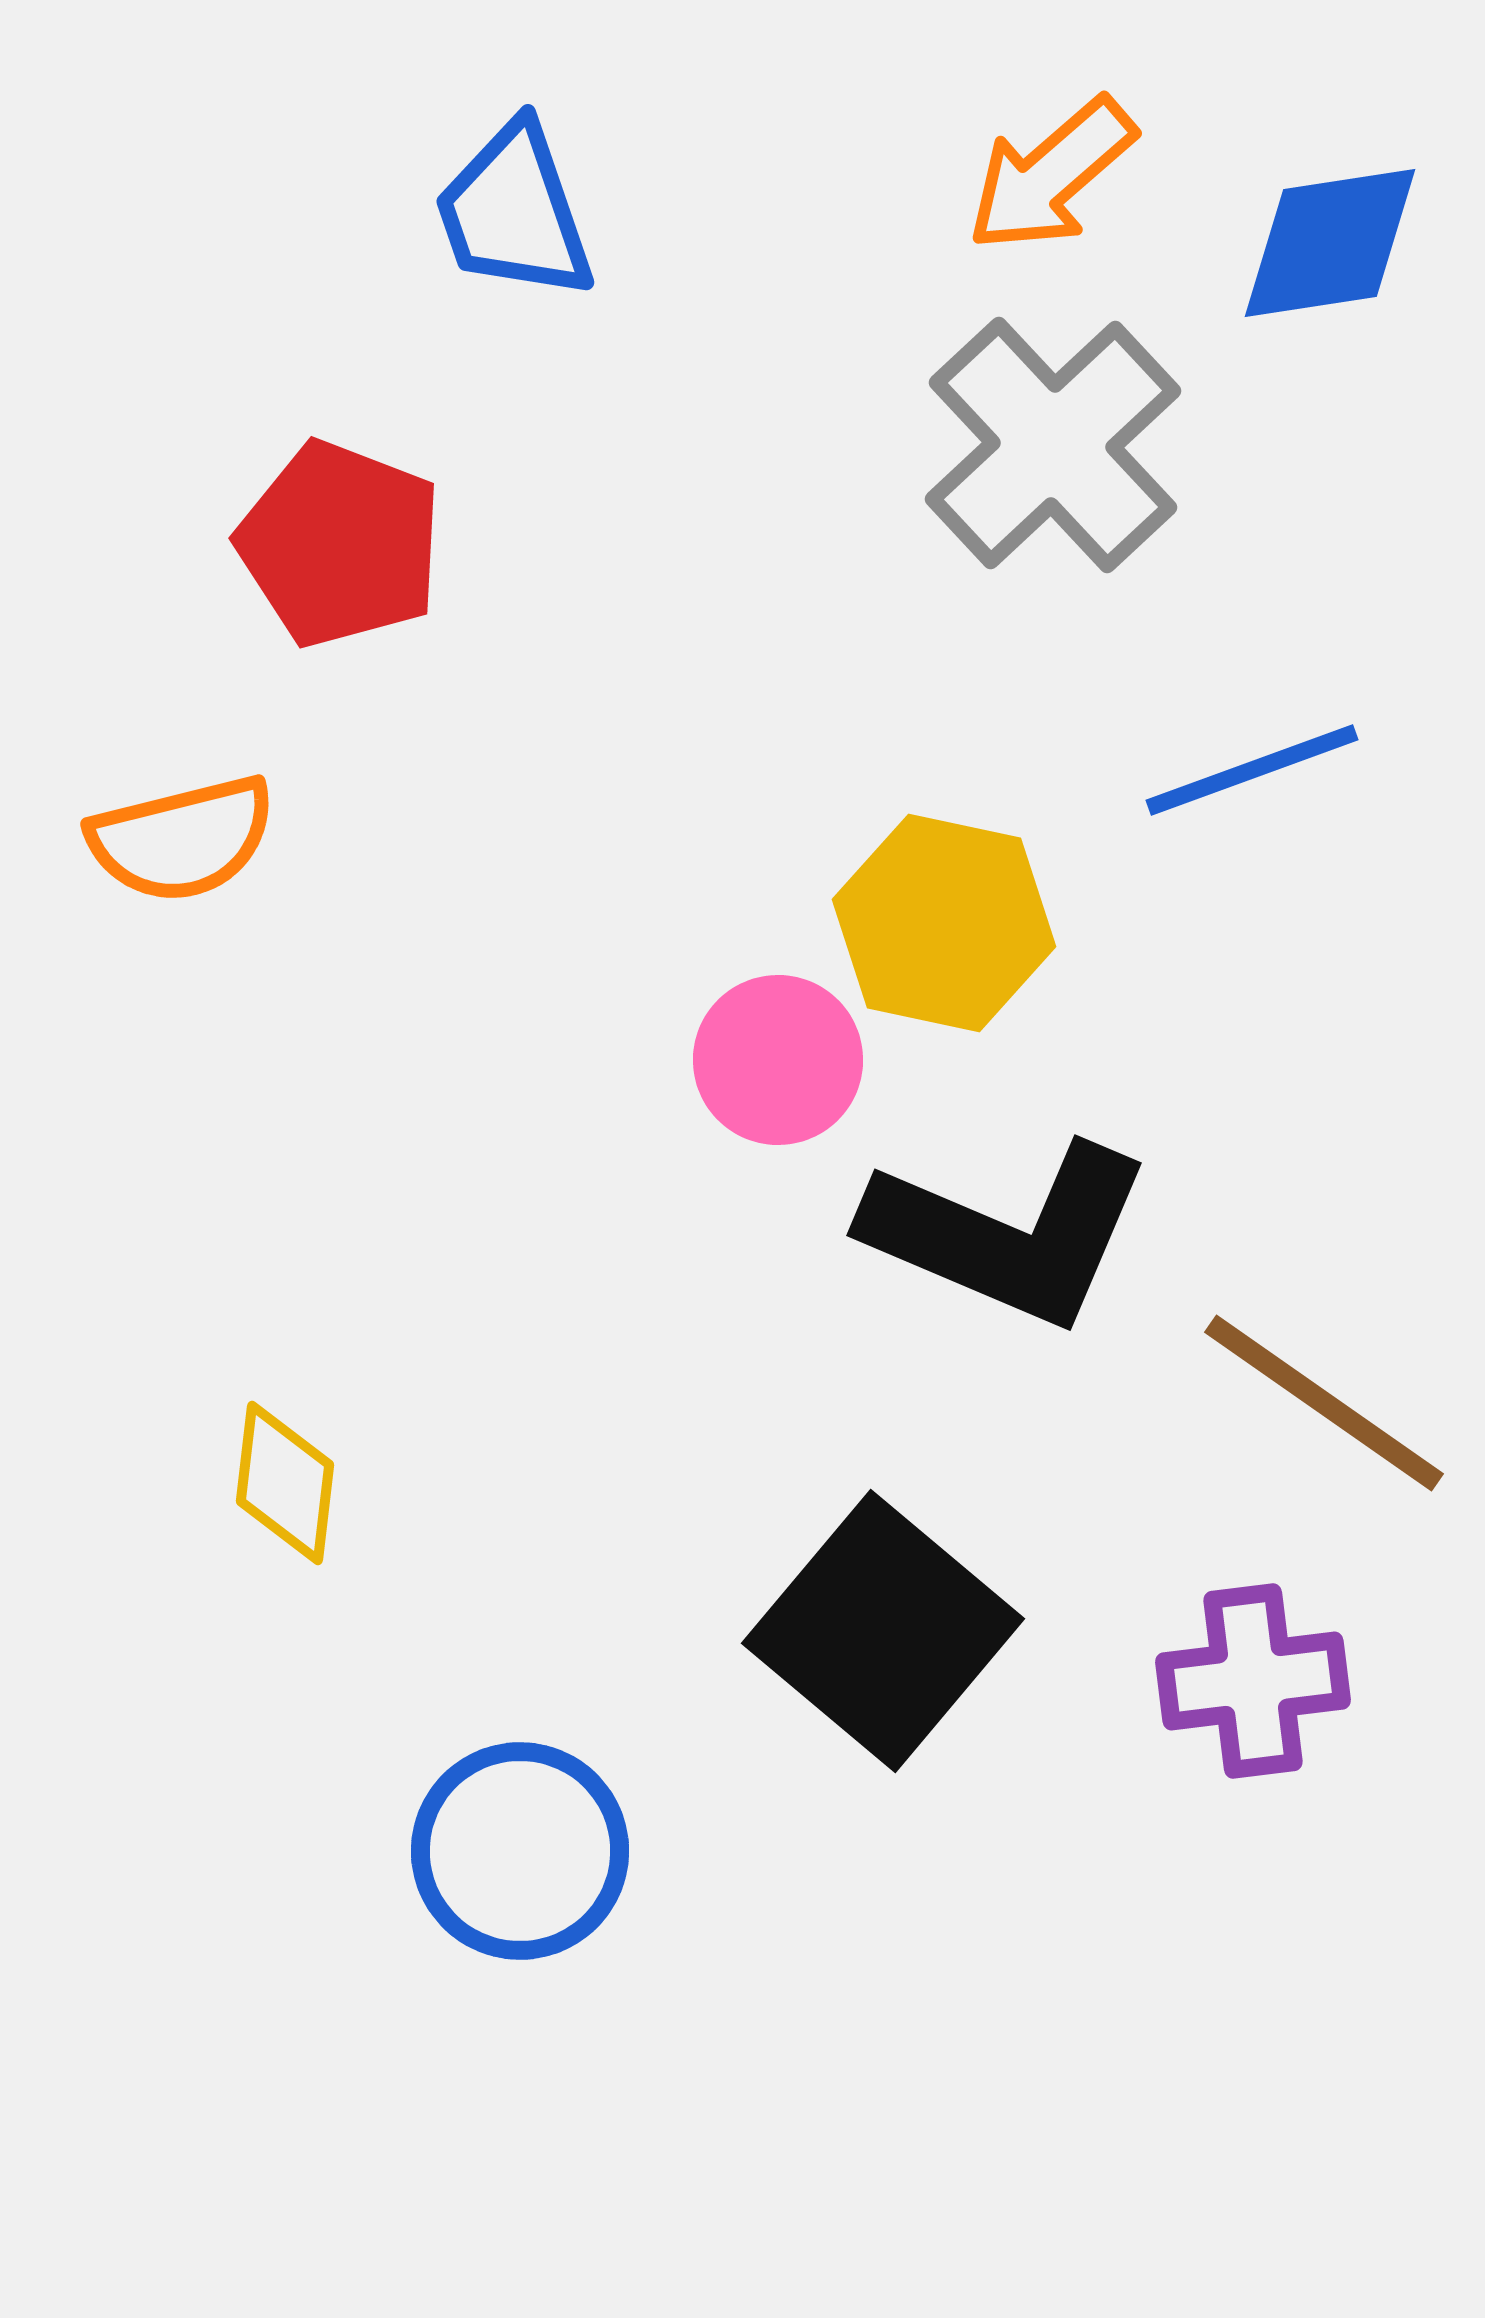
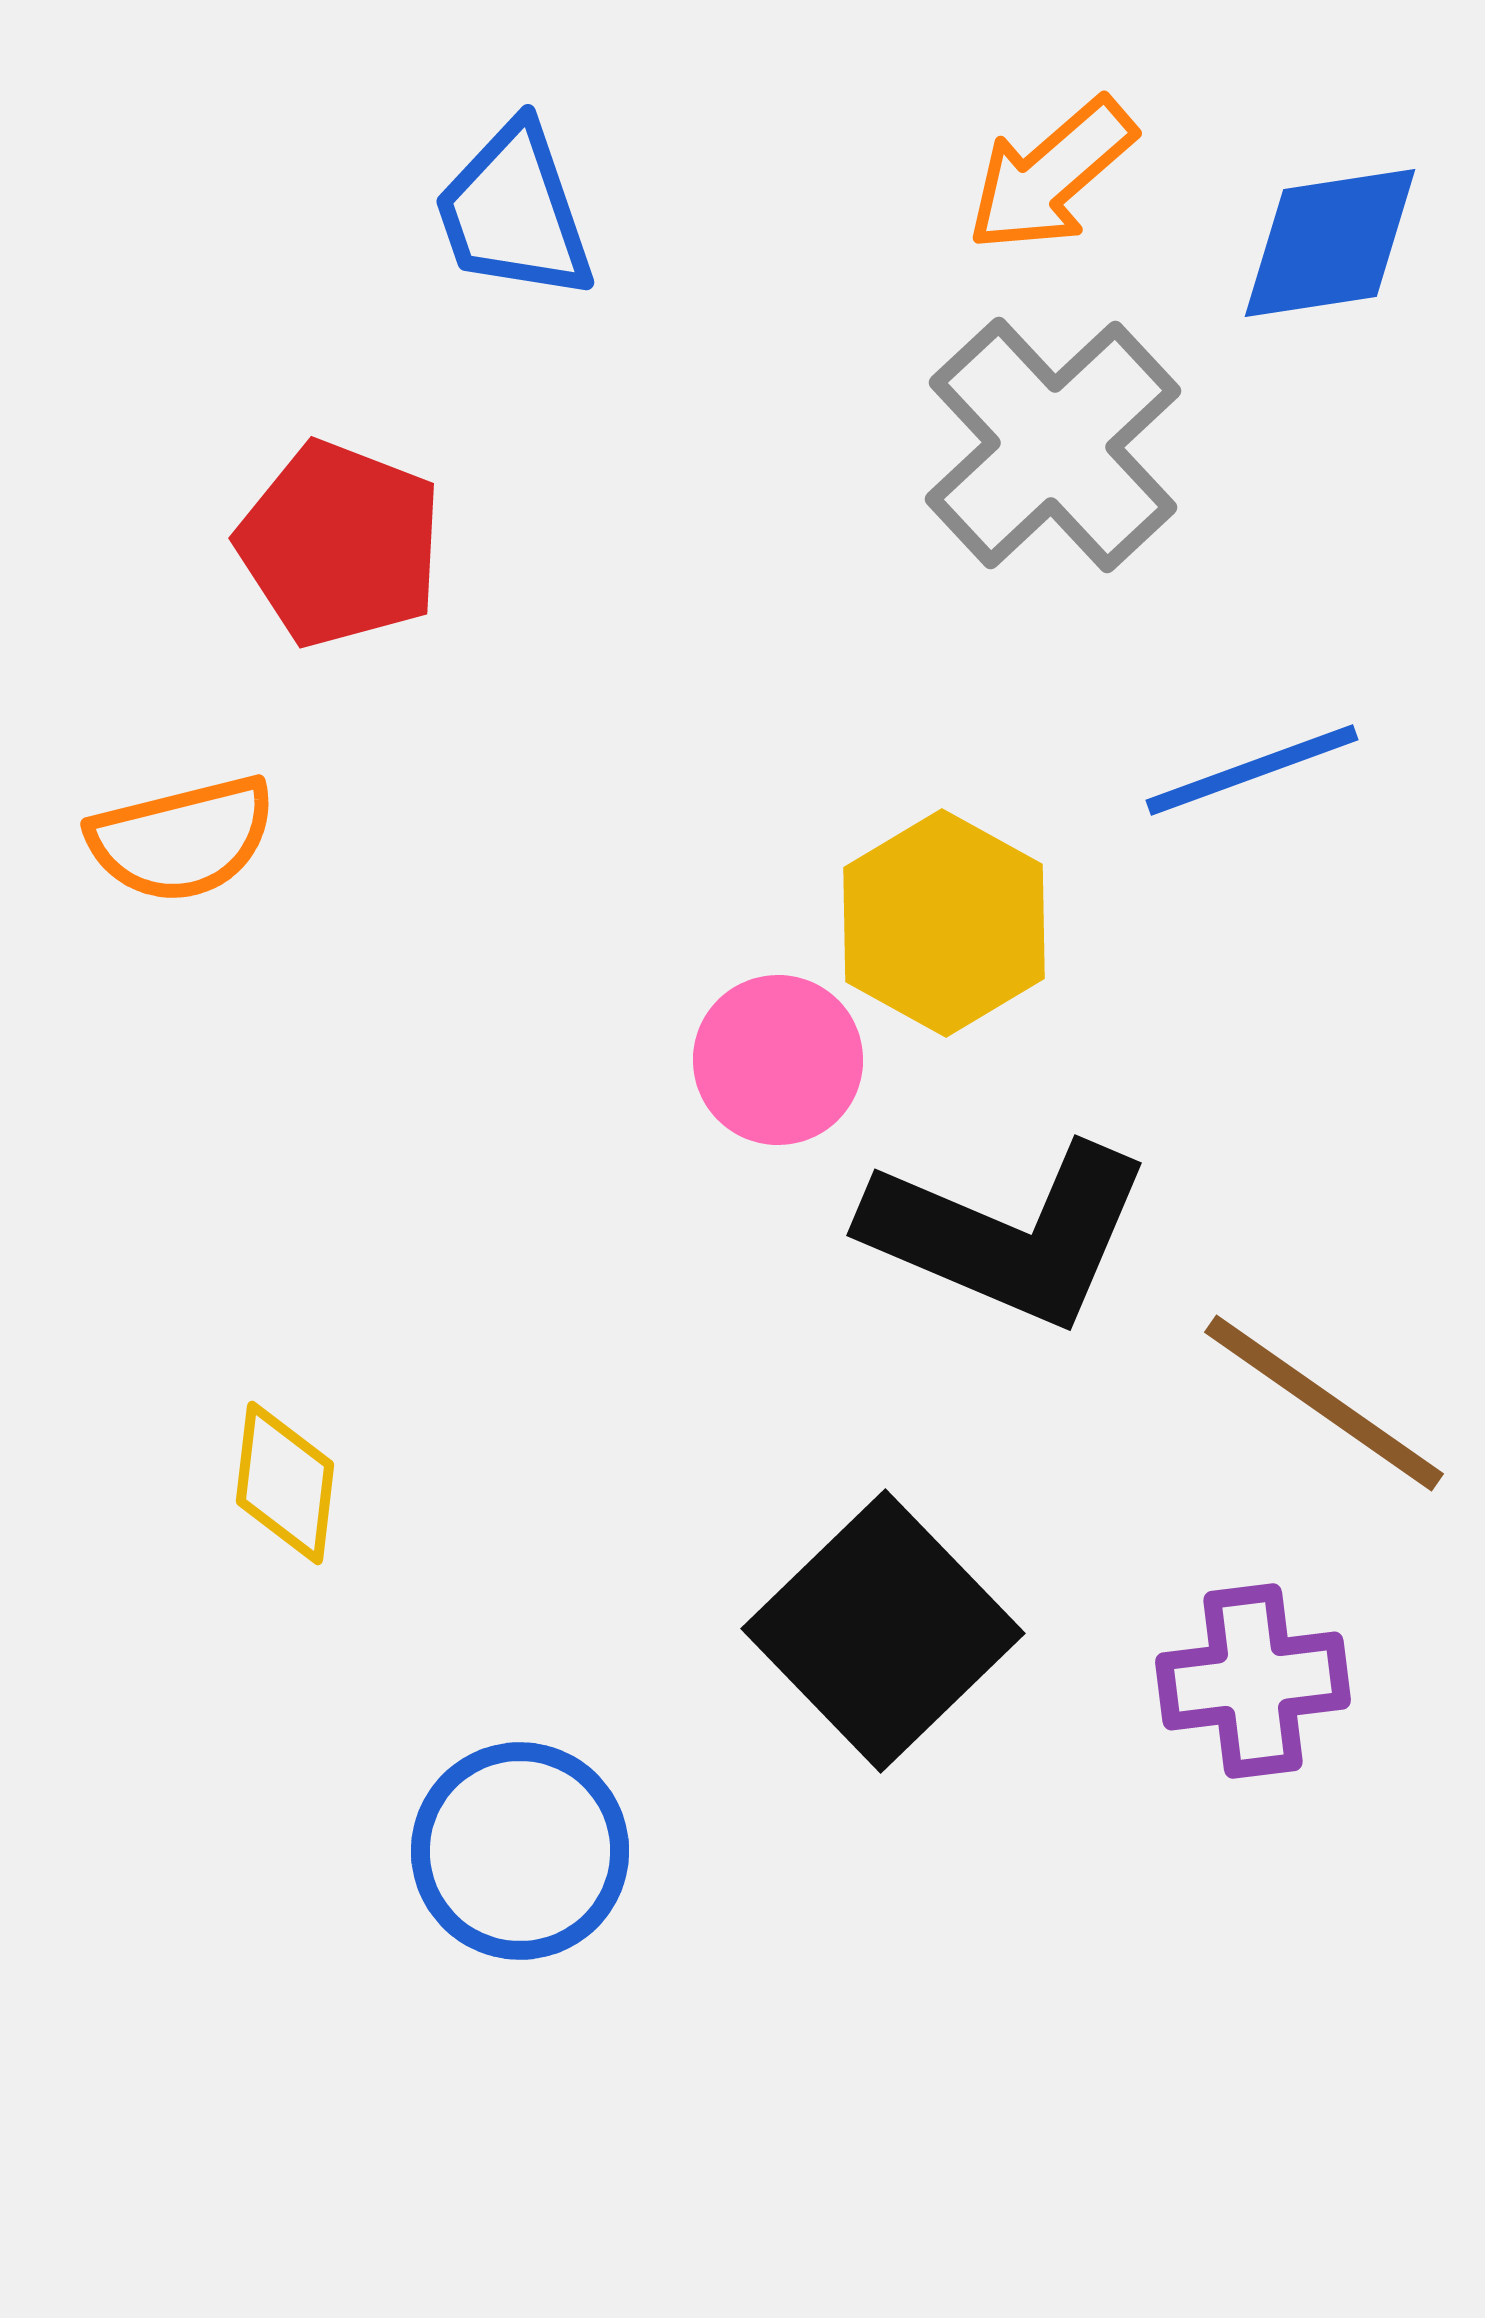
yellow hexagon: rotated 17 degrees clockwise
black square: rotated 6 degrees clockwise
